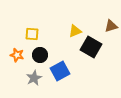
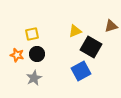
yellow square: rotated 16 degrees counterclockwise
black circle: moved 3 px left, 1 px up
blue square: moved 21 px right
